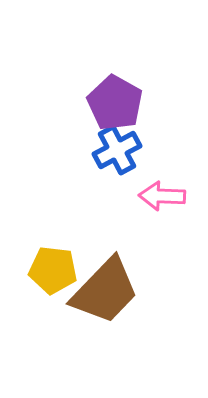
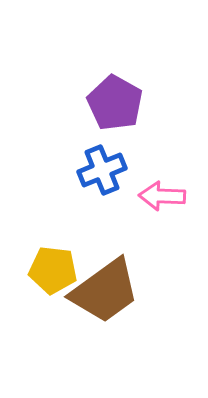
blue cross: moved 15 px left, 20 px down; rotated 6 degrees clockwise
brown trapezoid: rotated 10 degrees clockwise
